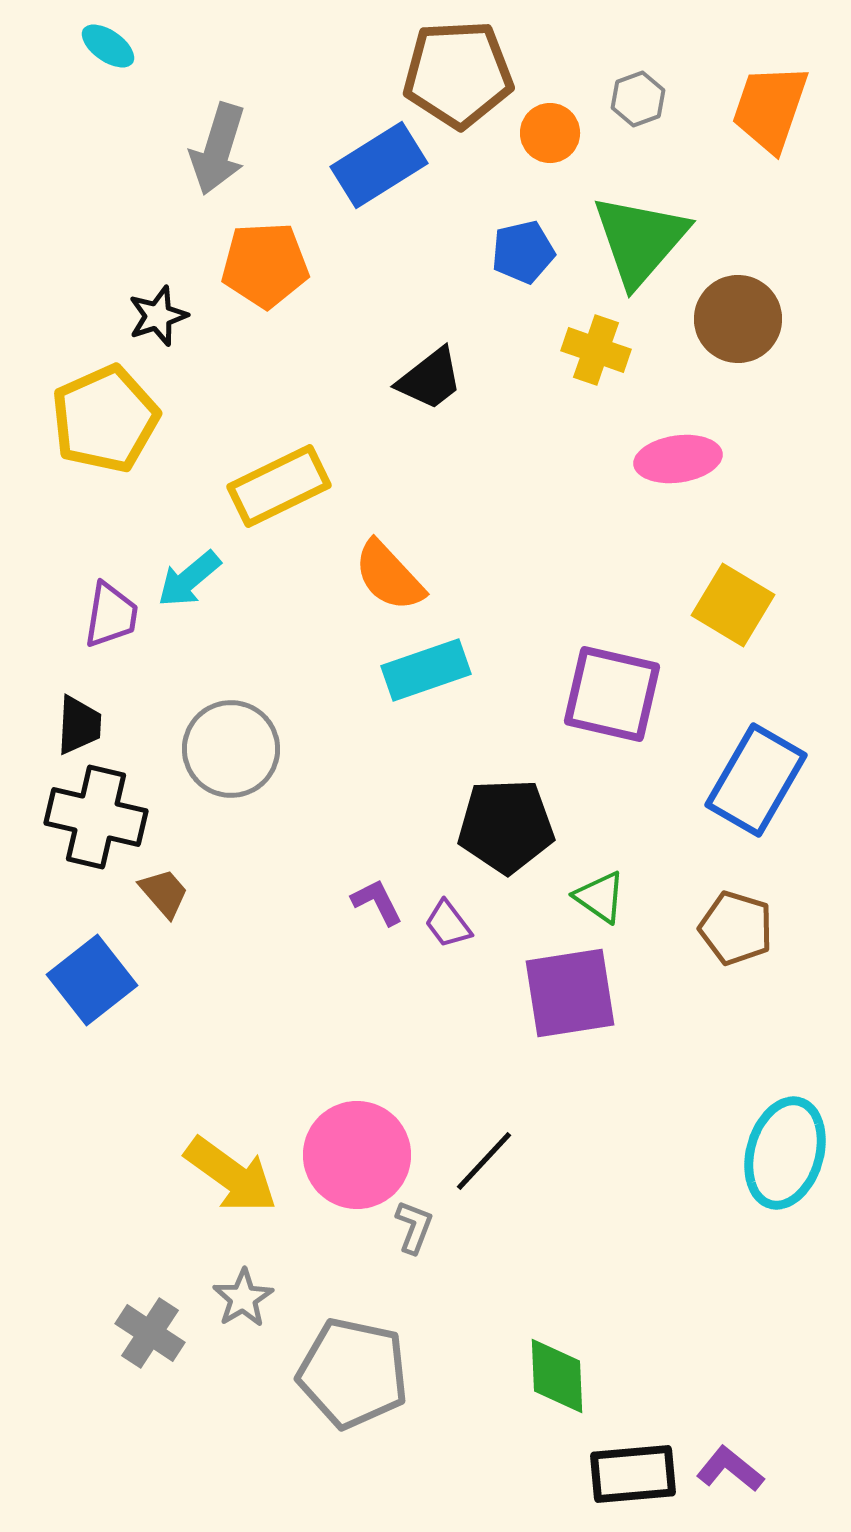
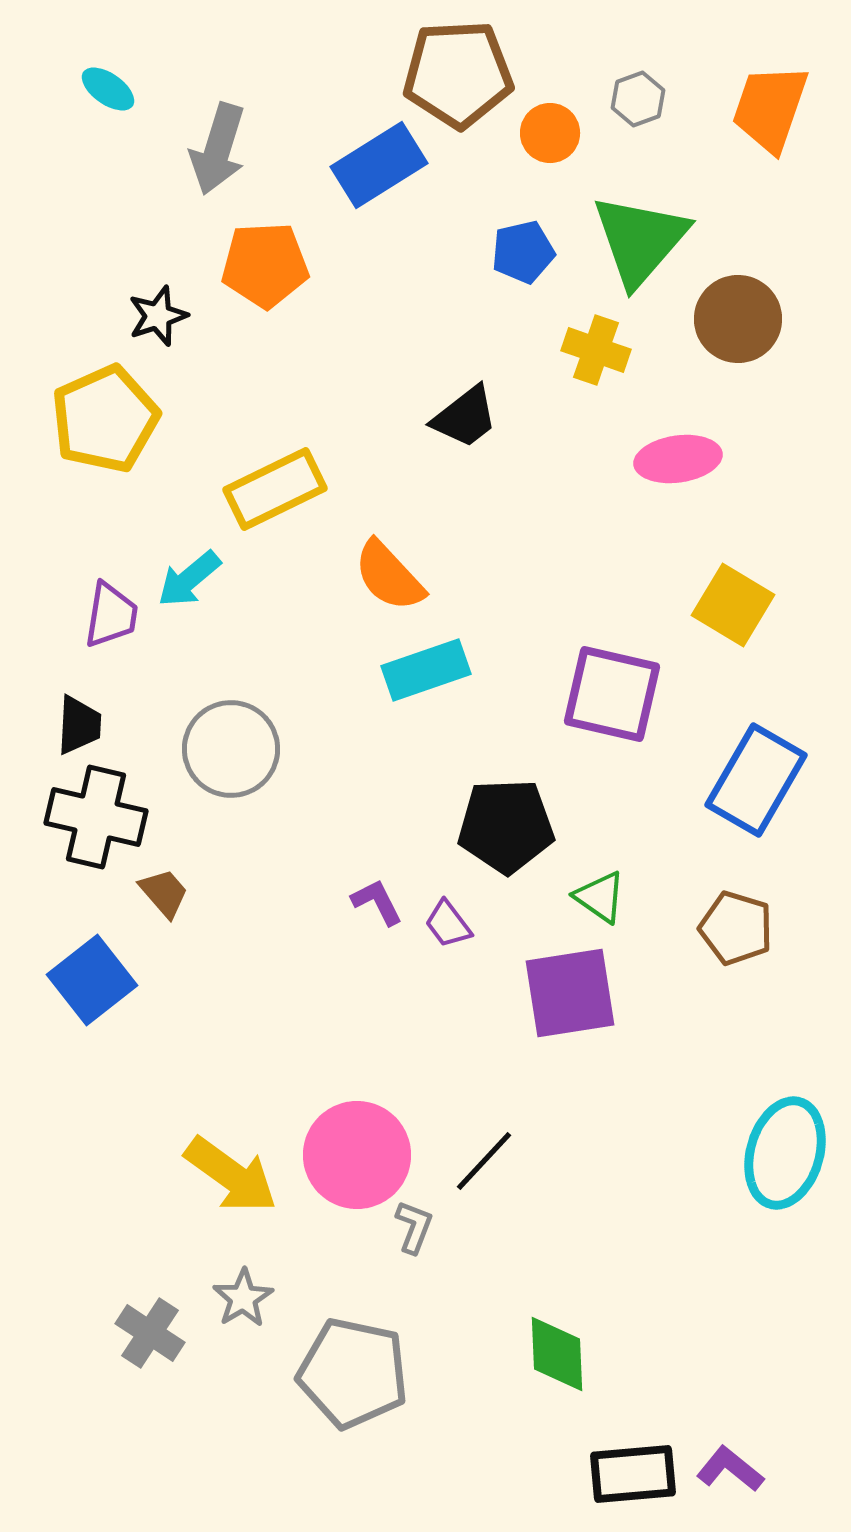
cyan ellipse at (108, 46): moved 43 px down
black trapezoid at (430, 379): moved 35 px right, 38 px down
yellow rectangle at (279, 486): moved 4 px left, 3 px down
green diamond at (557, 1376): moved 22 px up
